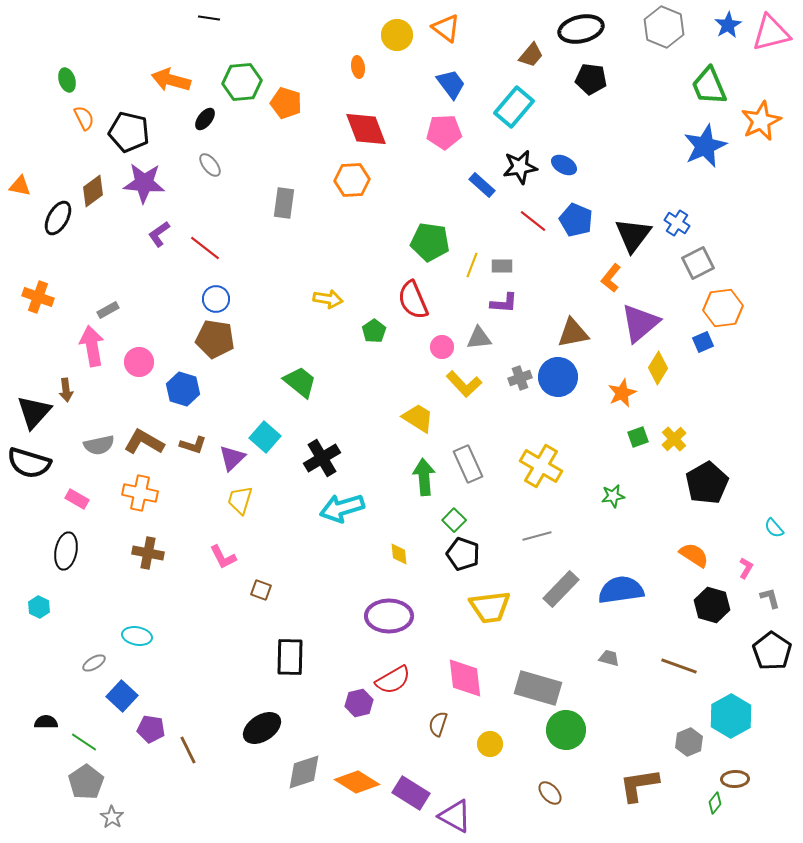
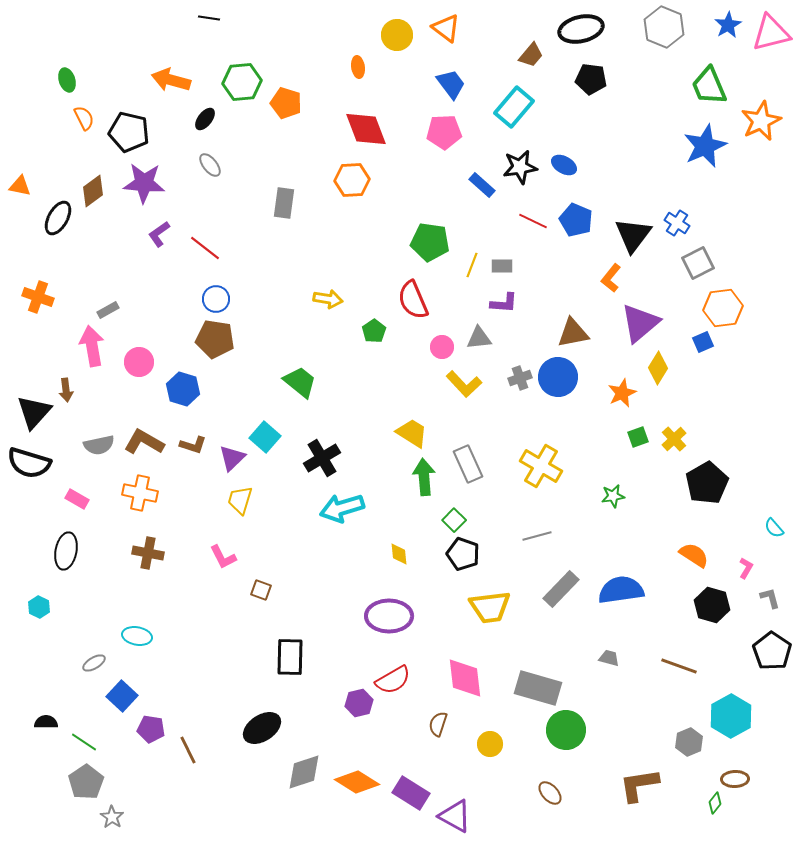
red line at (533, 221): rotated 12 degrees counterclockwise
yellow trapezoid at (418, 418): moved 6 px left, 15 px down
